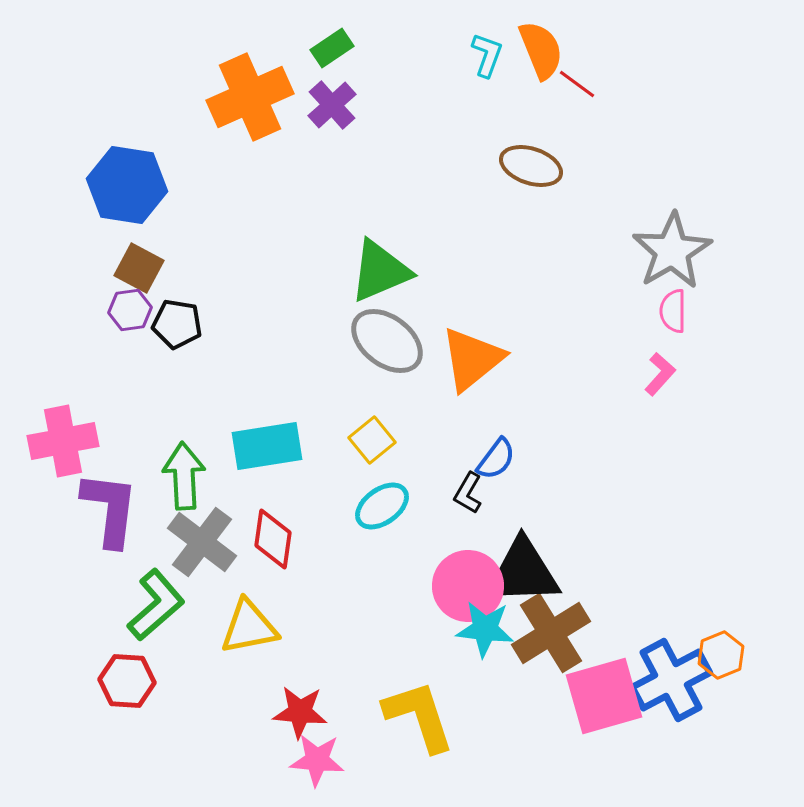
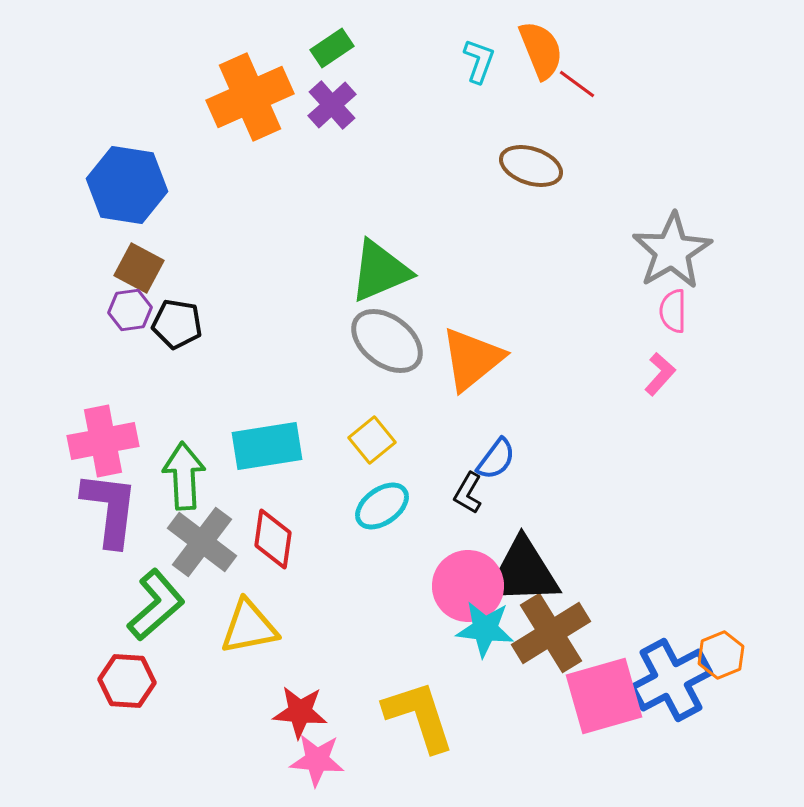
cyan L-shape: moved 8 px left, 6 px down
pink cross: moved 40 px right
